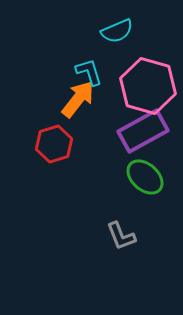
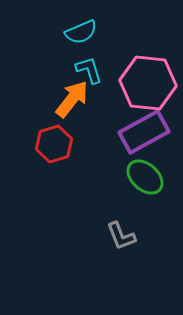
cyan semicircle: moved 36 px left, 1 px down
cyan L-shape: moved 2 px up
pink hexagon: moved 3 px up; rotated 10 degrees counterclockwise
orange arrow: moved 6 px left
purple rectangle: moved 1 px right, 1 px down
